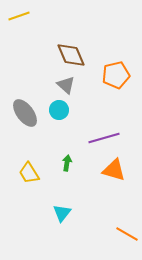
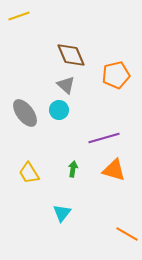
green arrow: moved 6 px right, 6 px down
